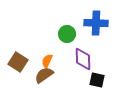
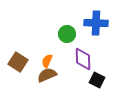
brown semicircle: moved 3 px right; rotated 12 degrees clockwise
black square: rotated 14 degrees clockwise
